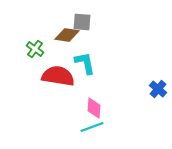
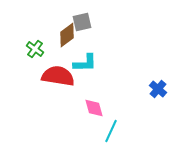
gray square: rotated 18 degrees counterclockwise
brown diamond: rotated 45 degrees counterclockwise
cyan L-shape: rotated 100 degrees clockwise
pink diamond: rotated 20 degrees counterclockwise
cyan line: moved 19 px right, 4 px down; rotated 45 degrees counterclockwise
